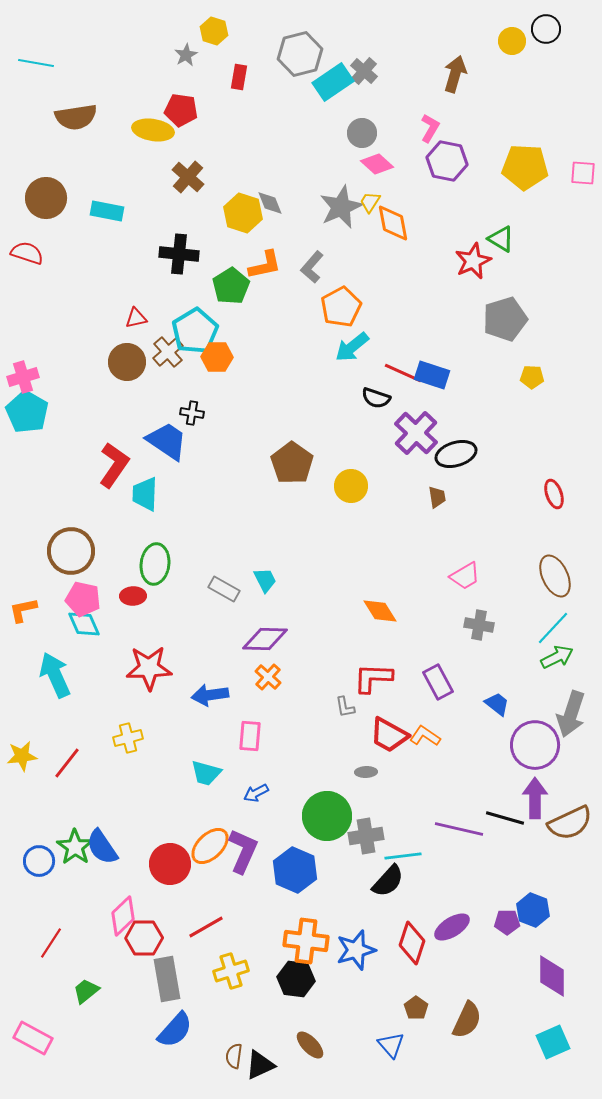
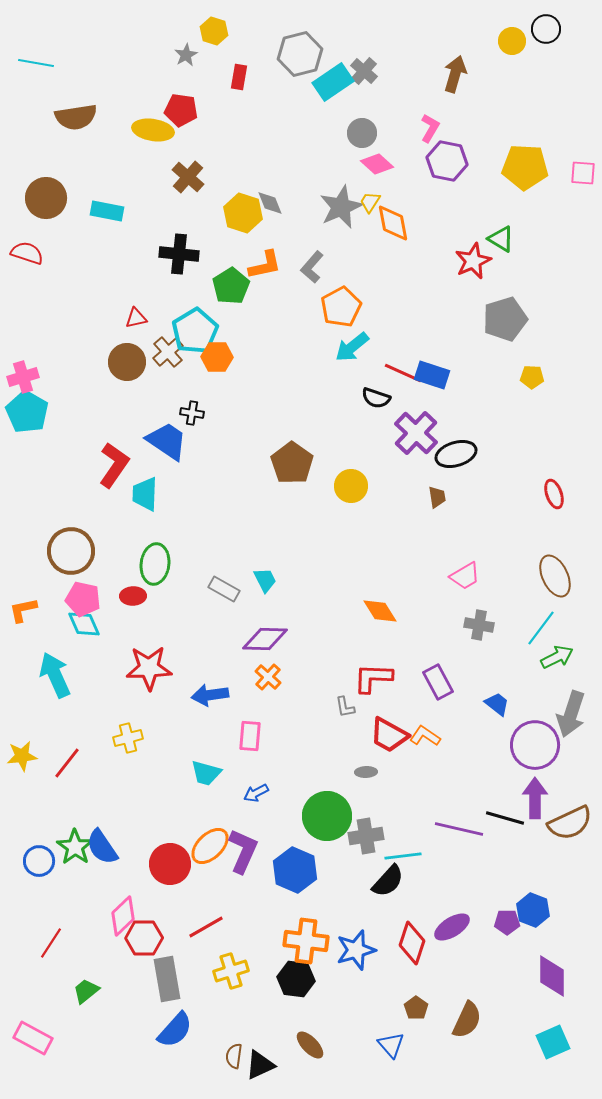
cyan line at (553, 628): moved 12 px left; rotated 6 degrees counterclockwise
